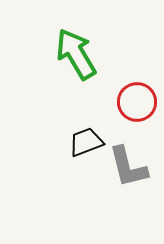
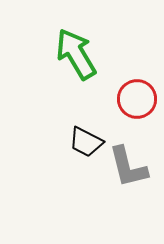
red circle: moved 3 px up
black trapezoid: rotated 132 degrees counterclockwise
